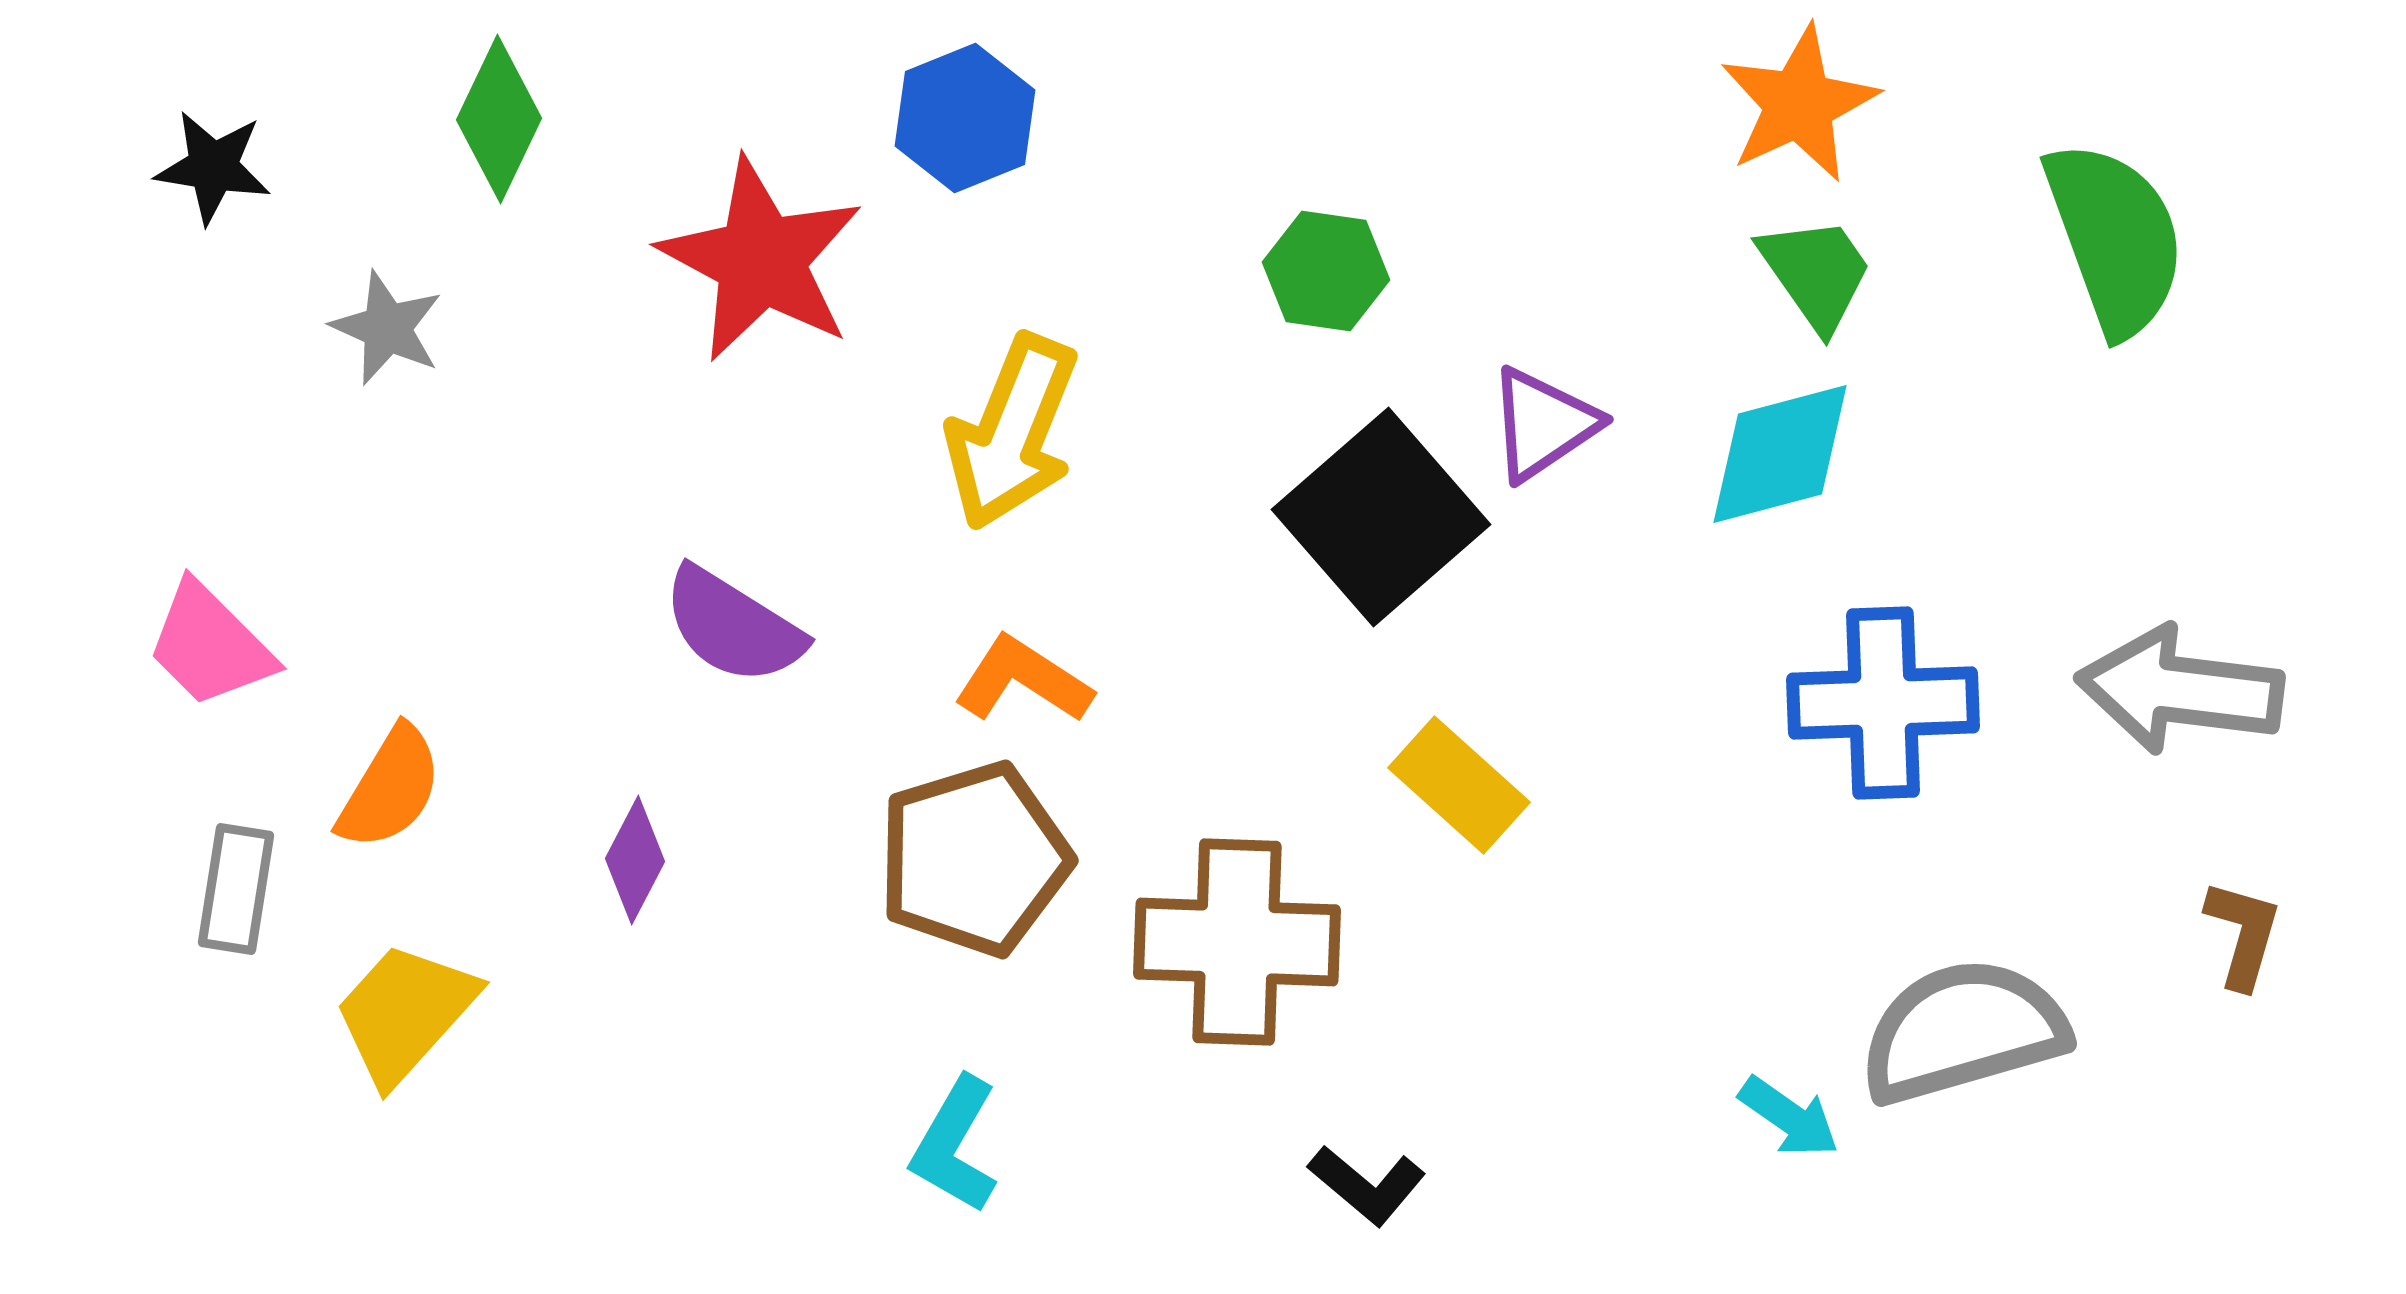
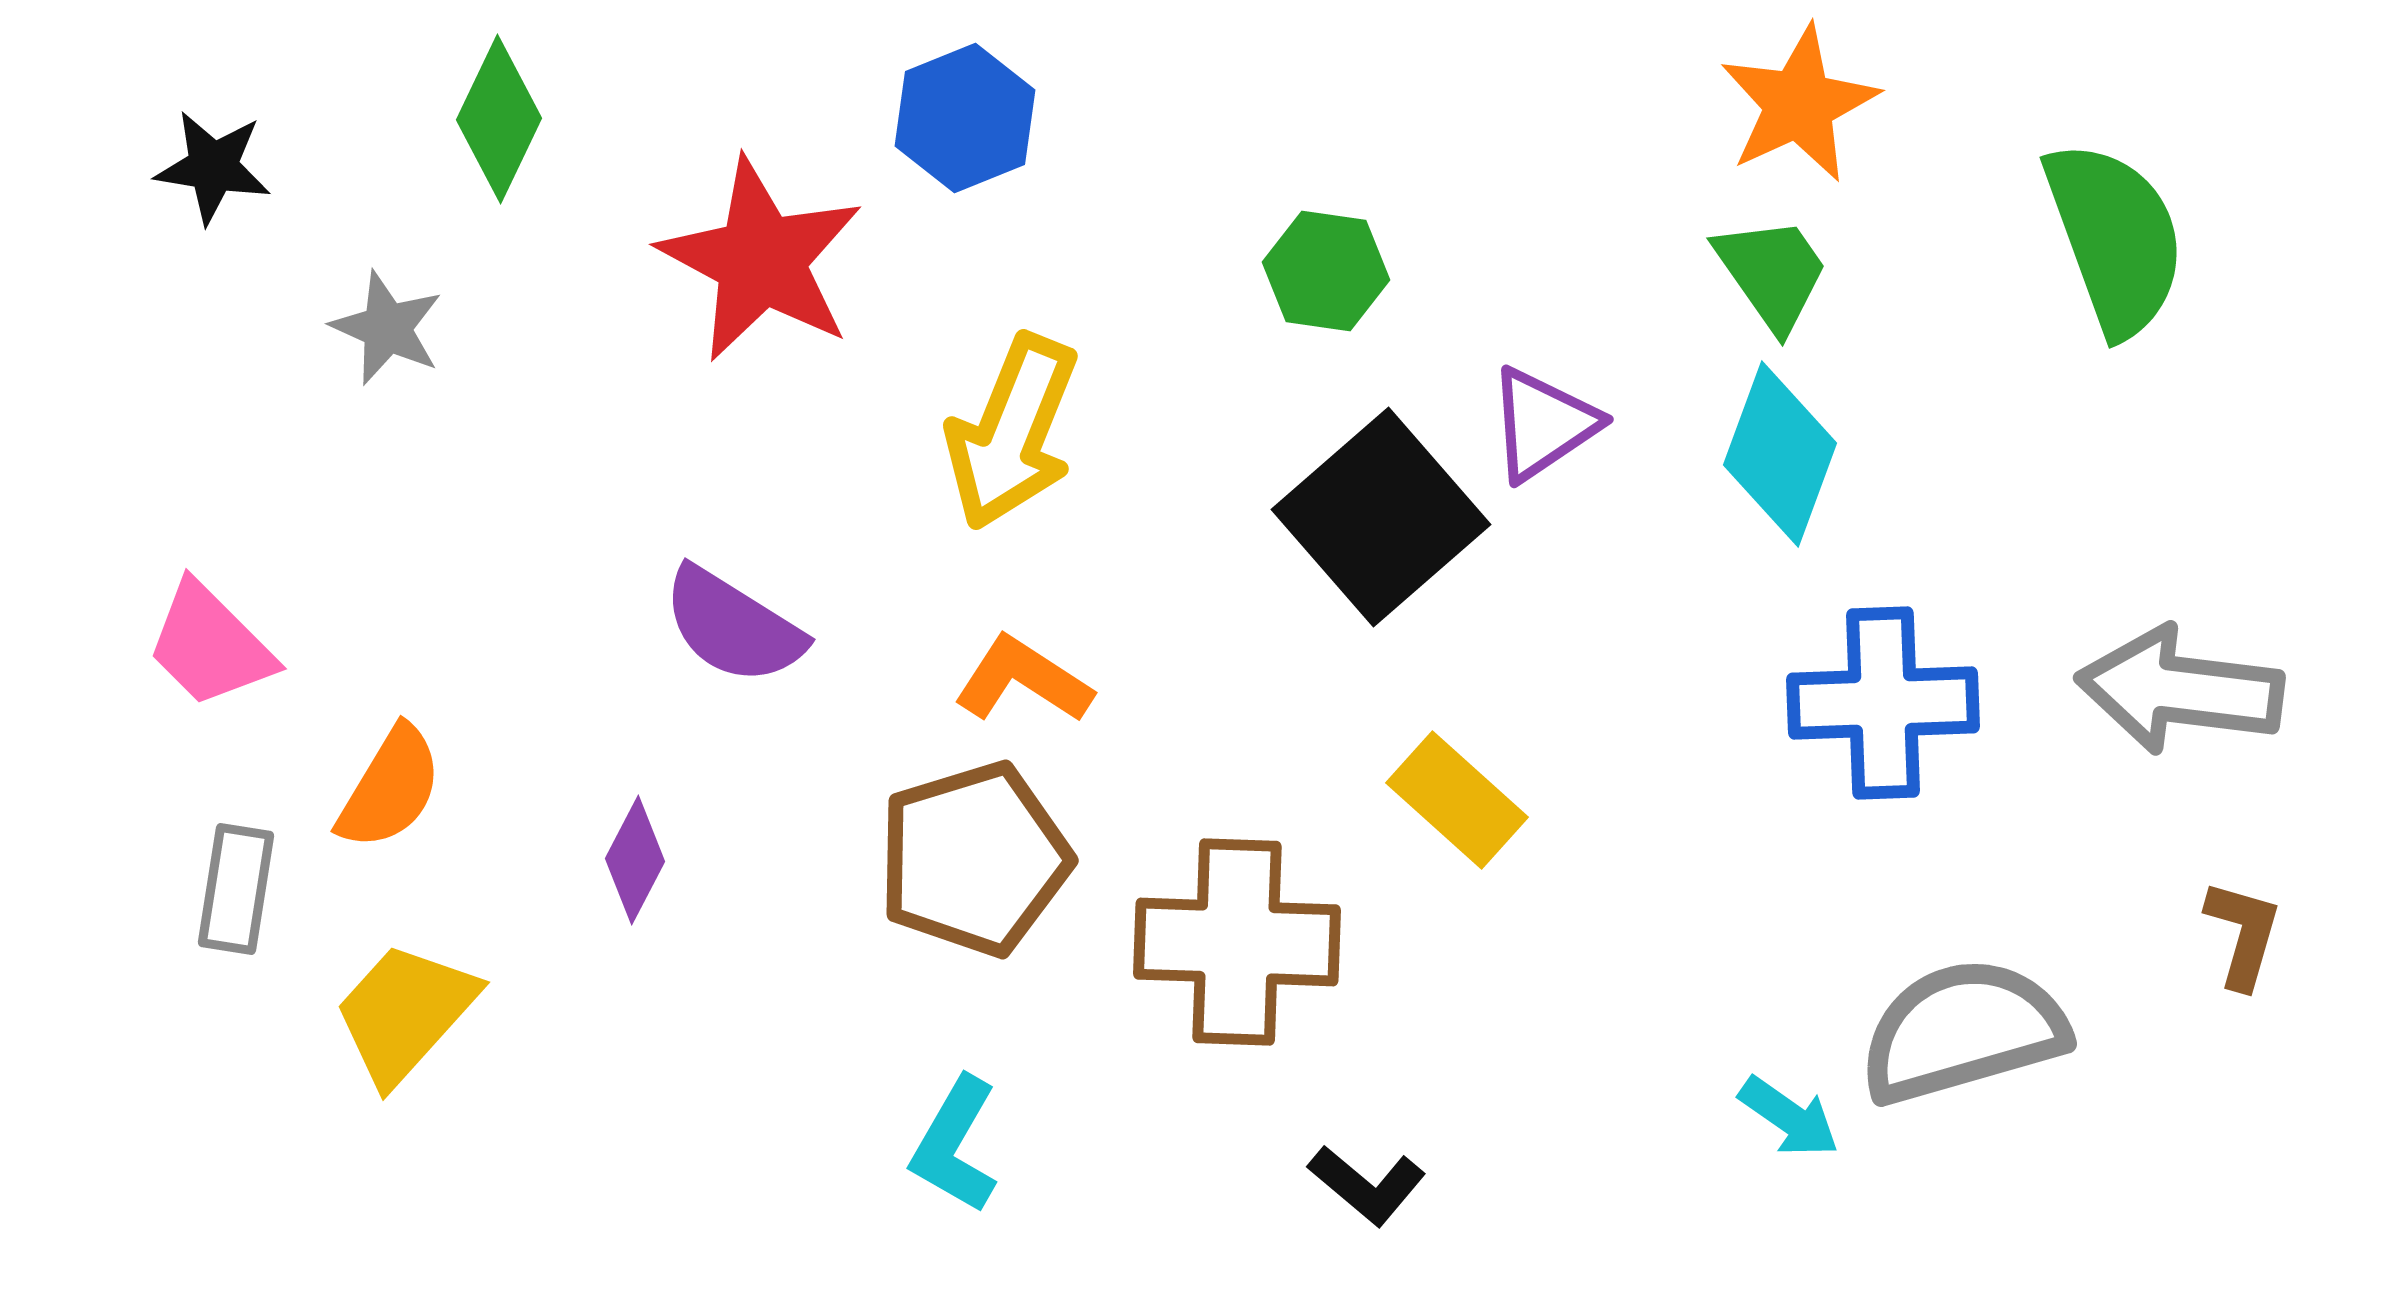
green trapezoid: moved 44 px left
cyan diamond: rotated 55 degrees counterclockwise
yellow rectangle: moved 2 px left, 15 px down
